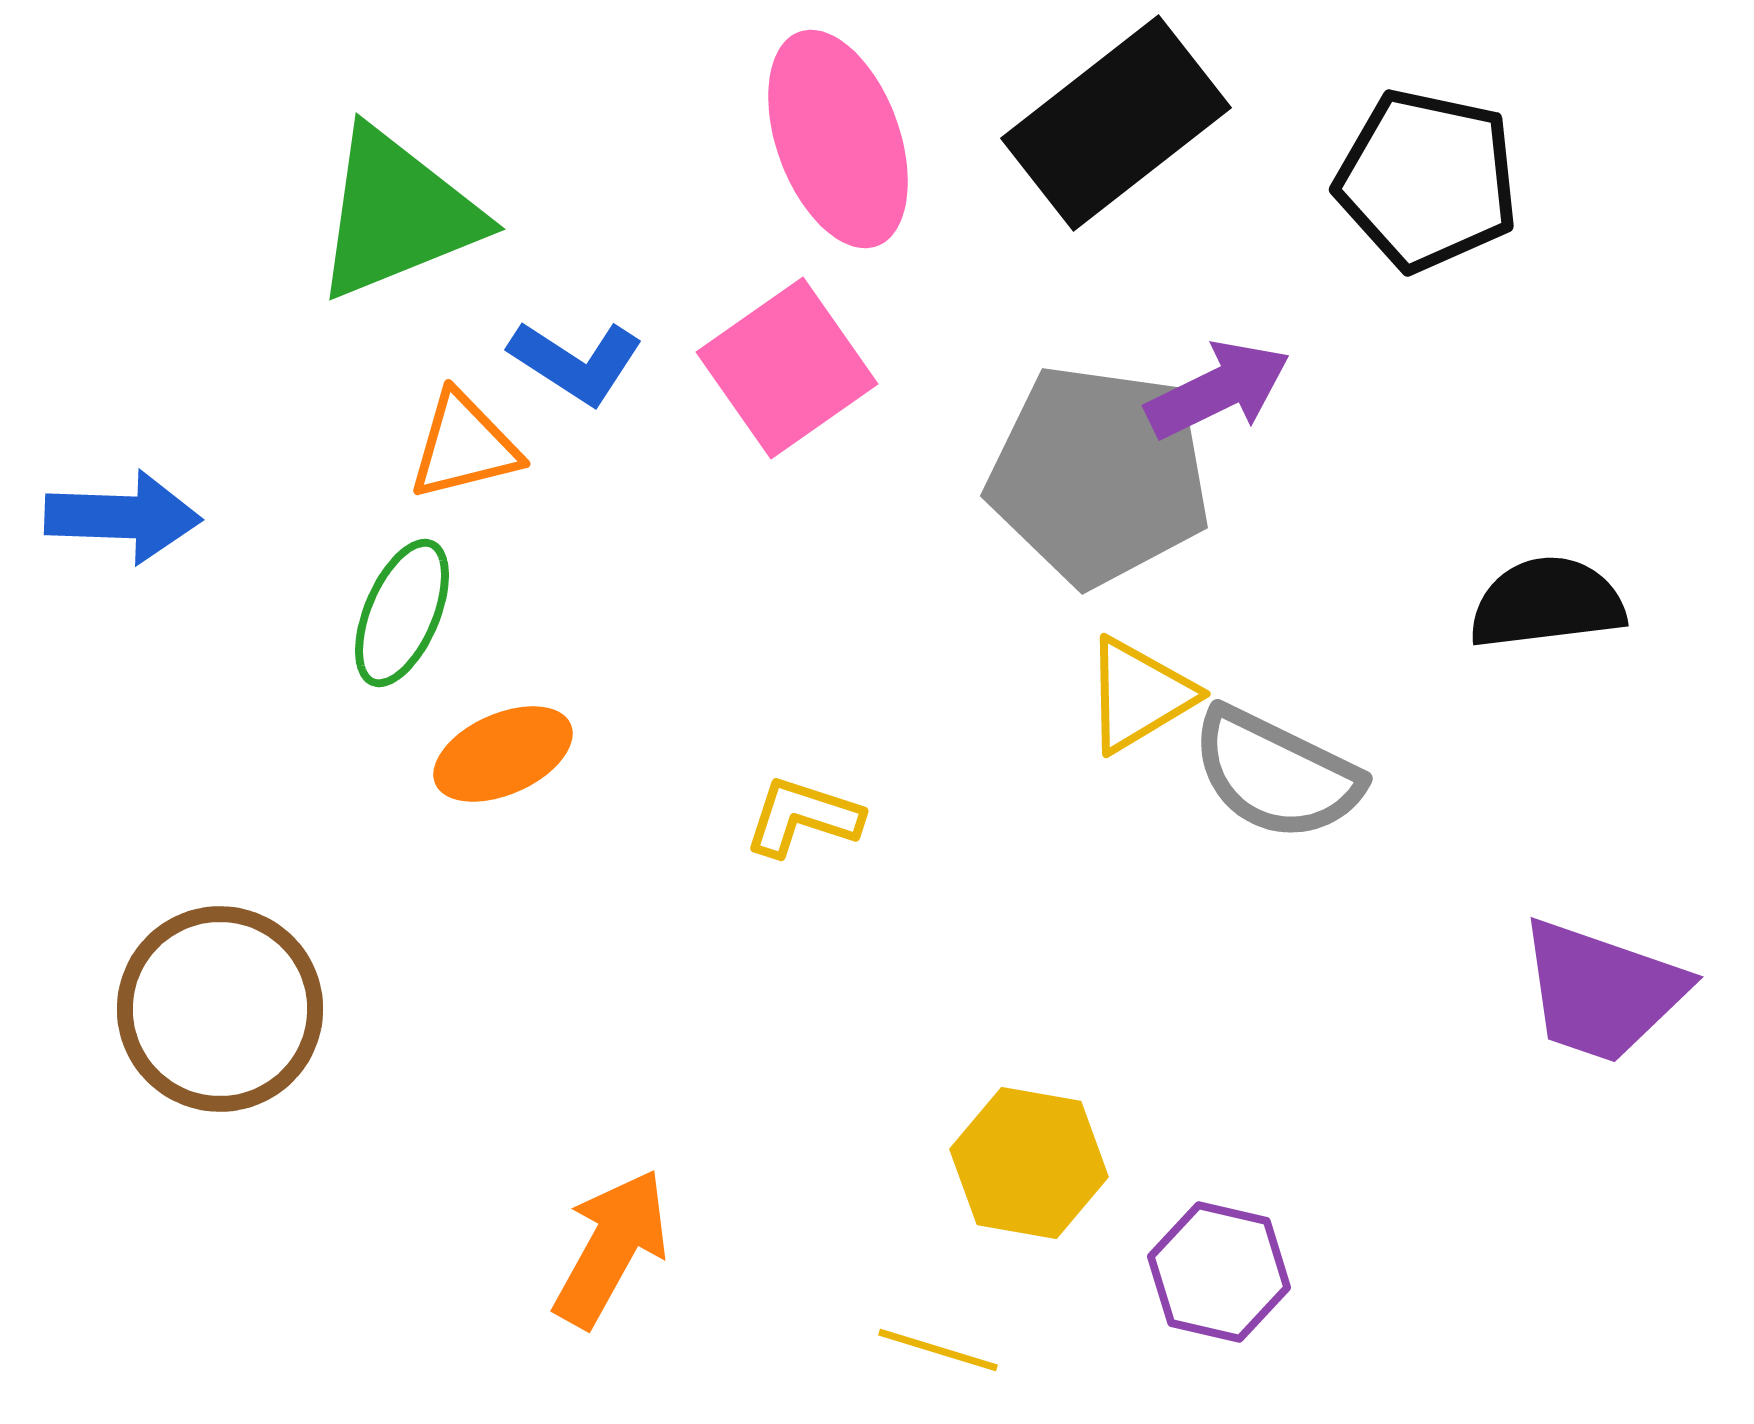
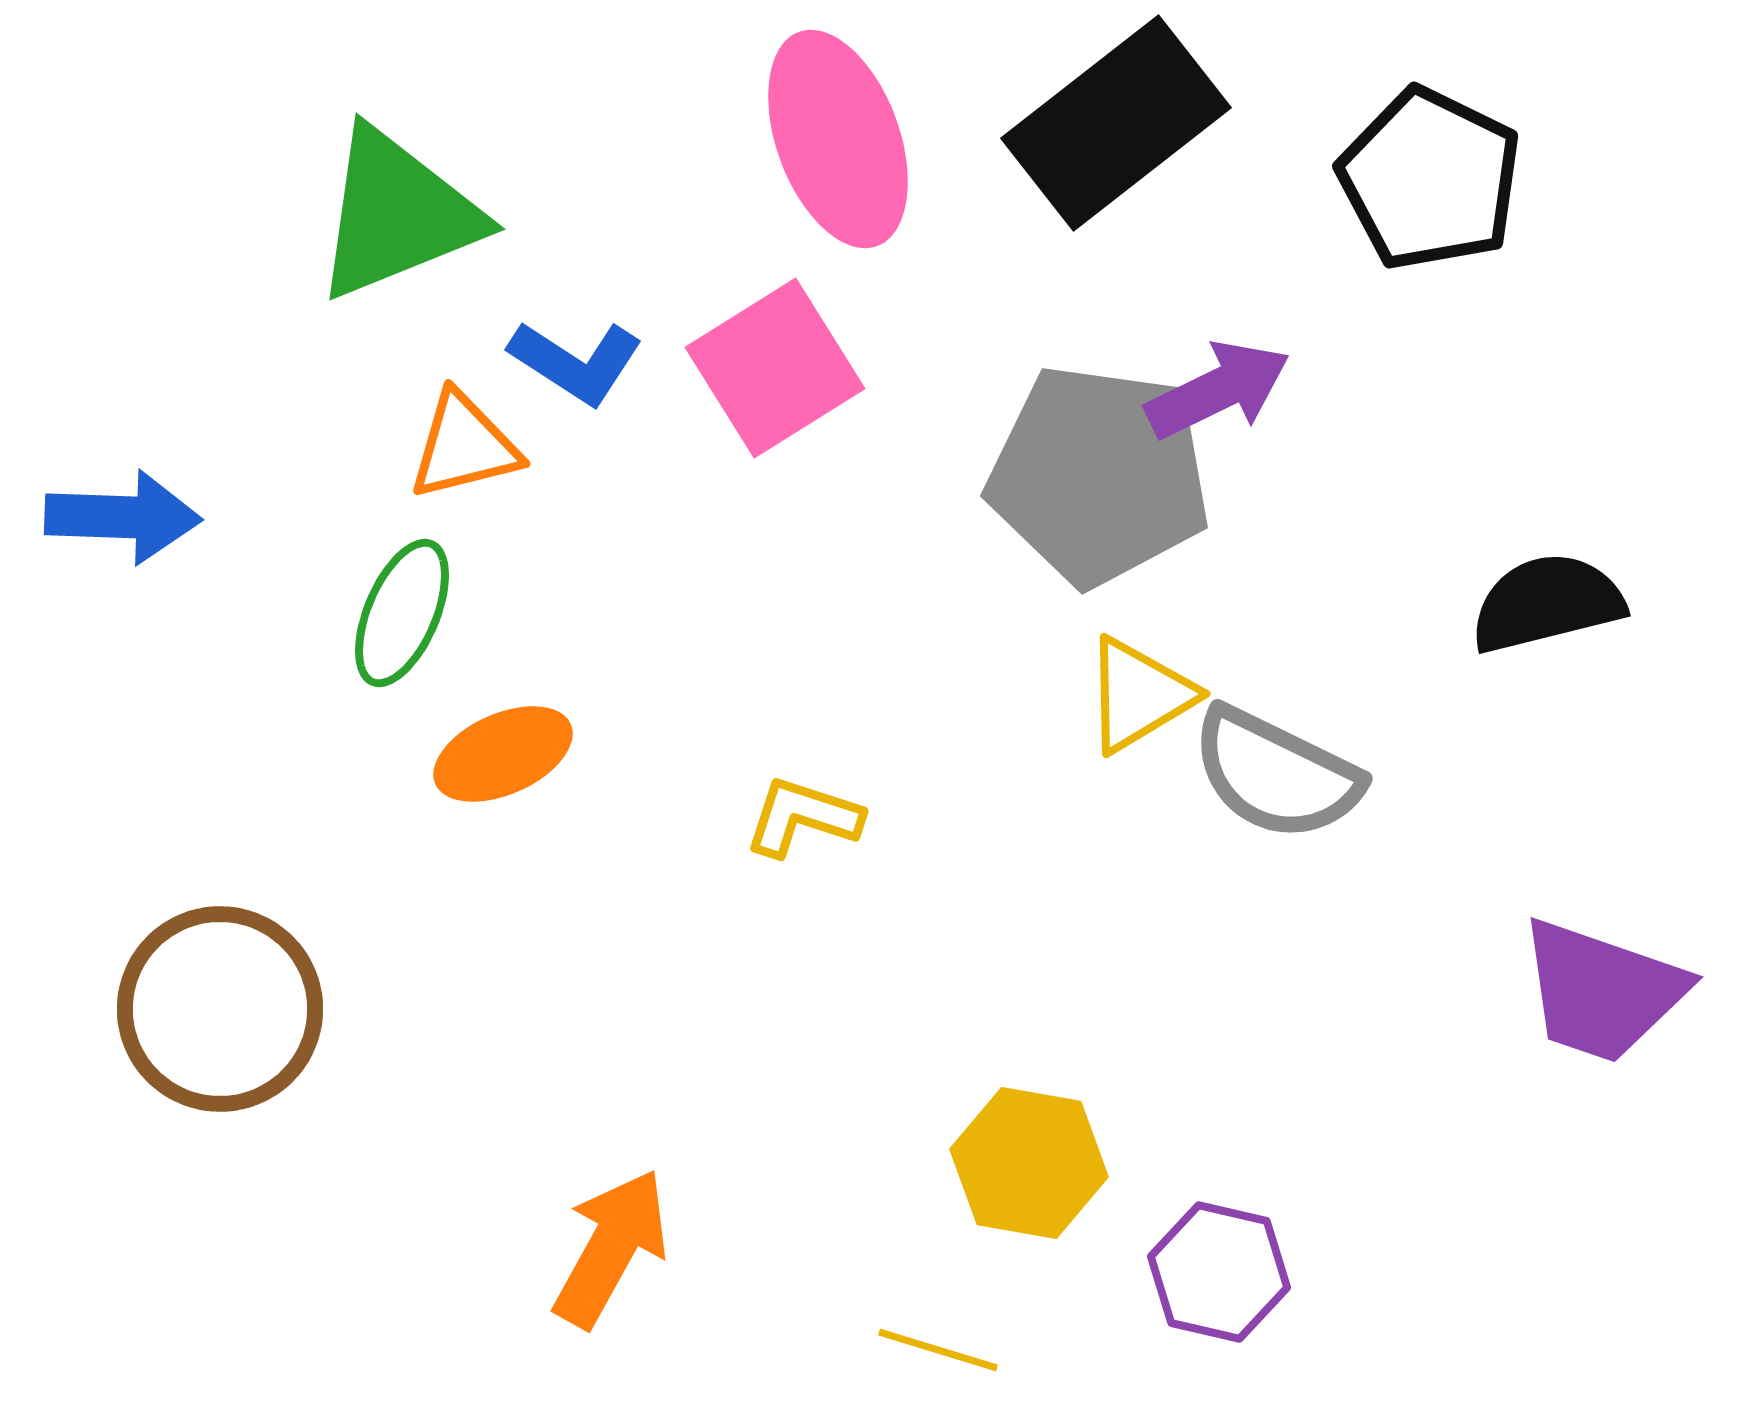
black pentagon: moved 3 px right, 1 px up; rotated 14 degrees clockwise
pink square: moved 12 px left; rotated 3 degrees clockwise
black semicircle: rotated 7 degrees counterclockwise
